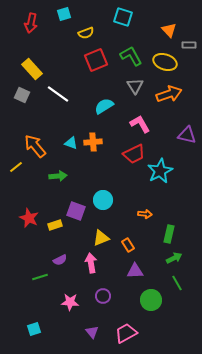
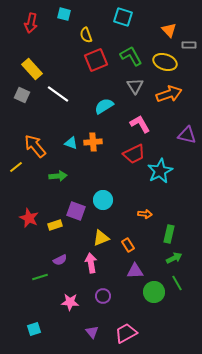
cyan square at (64, 14): rotated 32 degrees clockwise
yellow semicircle at (86, 33): moved 2 px down; rotated 91 degrees clockwise
green circle at (151, 300): moved 3 px right, 8 px up
